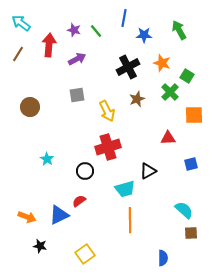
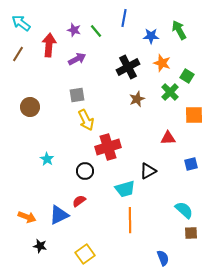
blue star: moved 7 px right, 1 px down
yellow arrow: moved 21 px left, 9 px down
blue semicircle: rotated 21 degrees counterclockwise
